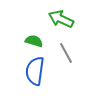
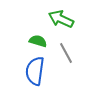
green semicircle: moved 4 px right
